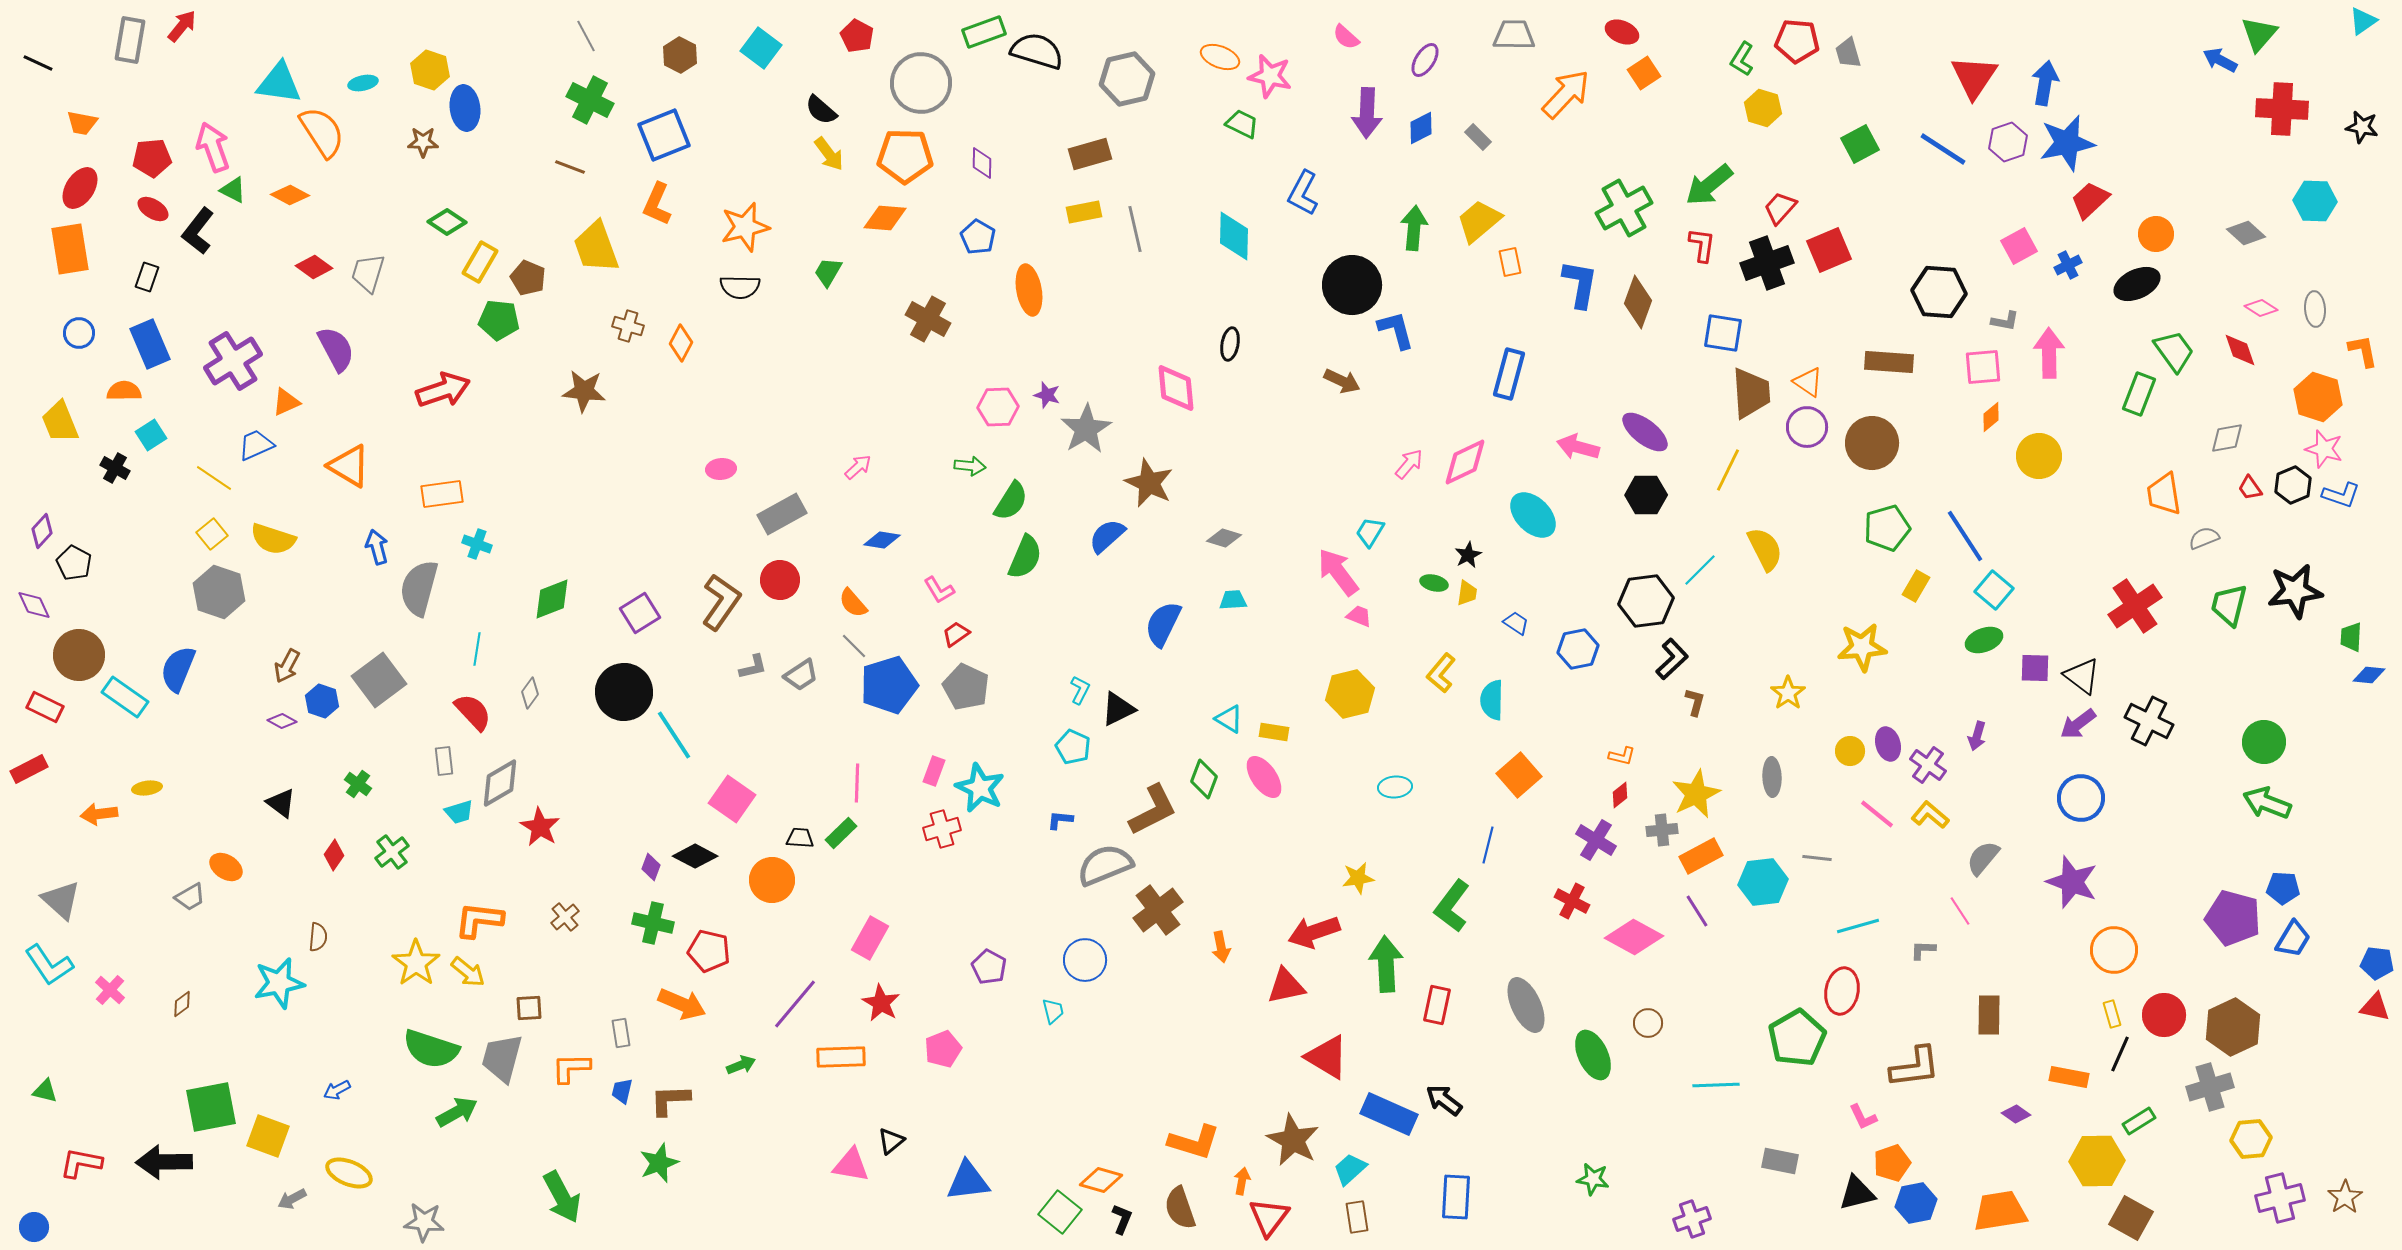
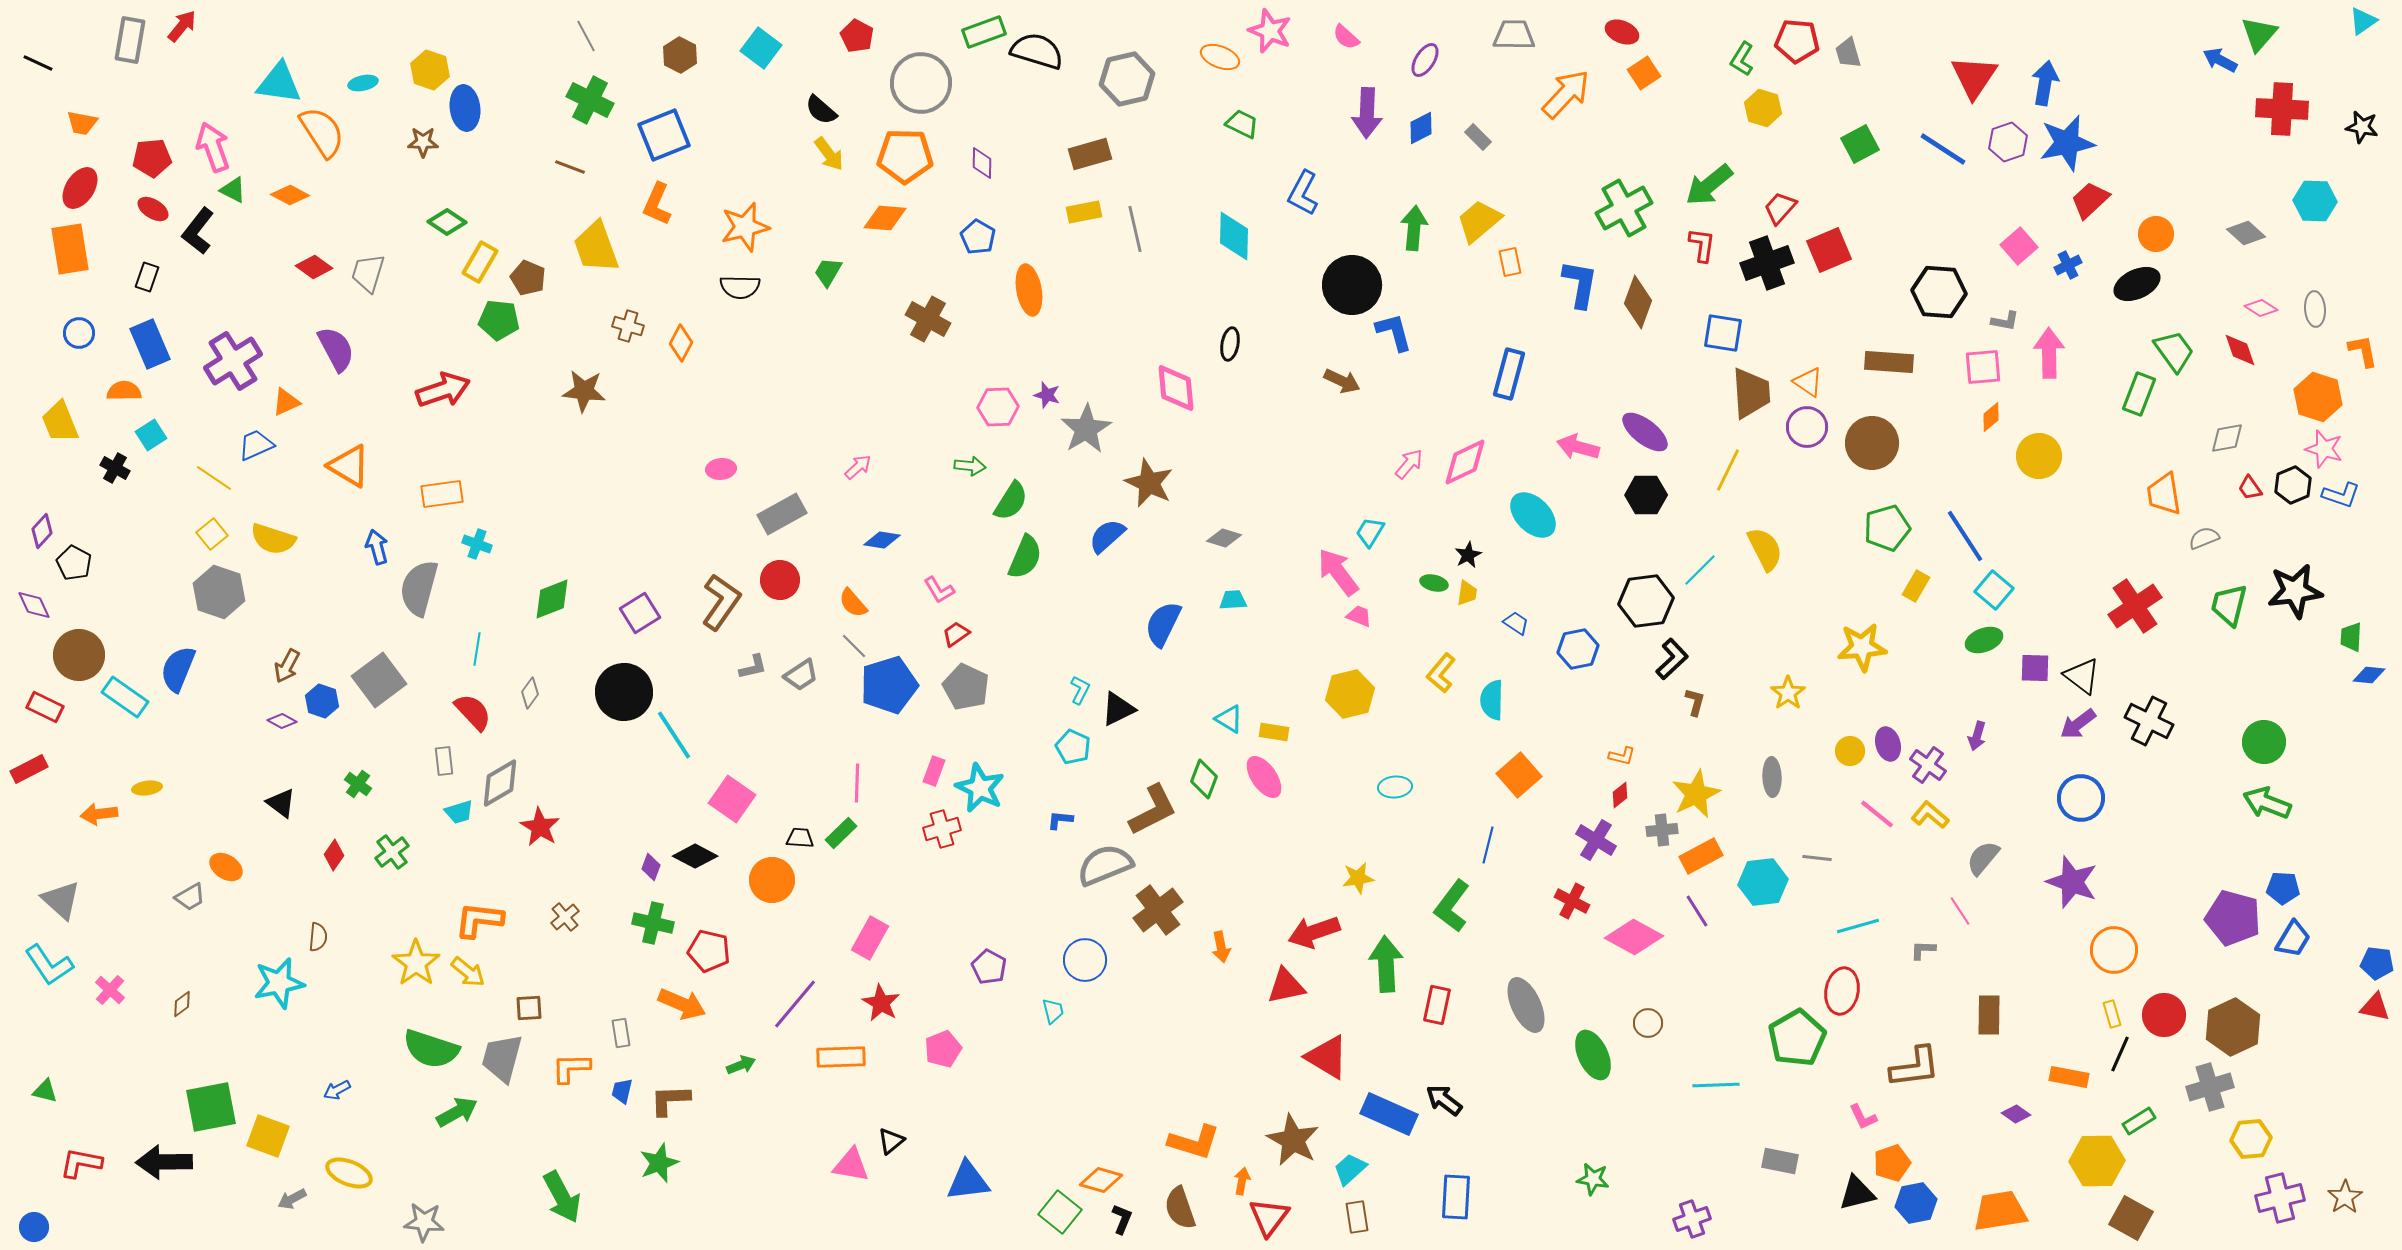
pink star at (1270, 76): moved 45 px up; rotated 9 degrees clockwise
pink square at (2019, 246): rotated 12 degrees counterclockwise
blue L-shape at (1396, 330): moved 2 px left, 2 px down
